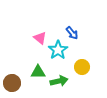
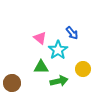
yellow circle: moved 1 px right, 2 px down
green triangle: moved 3 px right, 5 px up
